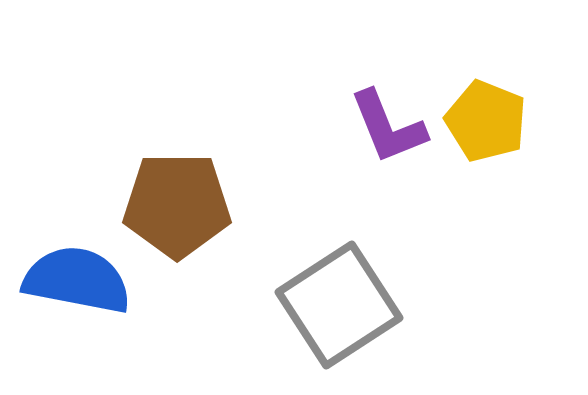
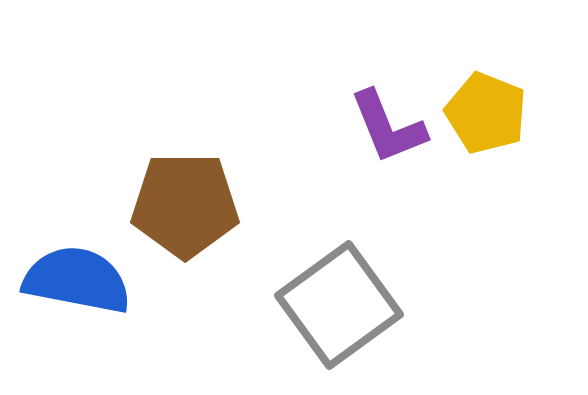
yellow pentagon: moved 8 px up
brown pentagon: moved 8 px right
gray square: rotated 3 degrees counterclockwise
